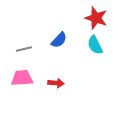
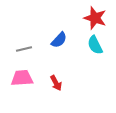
red star: moved 1 px left
red arrow: rotated 56 degrees clockwise
